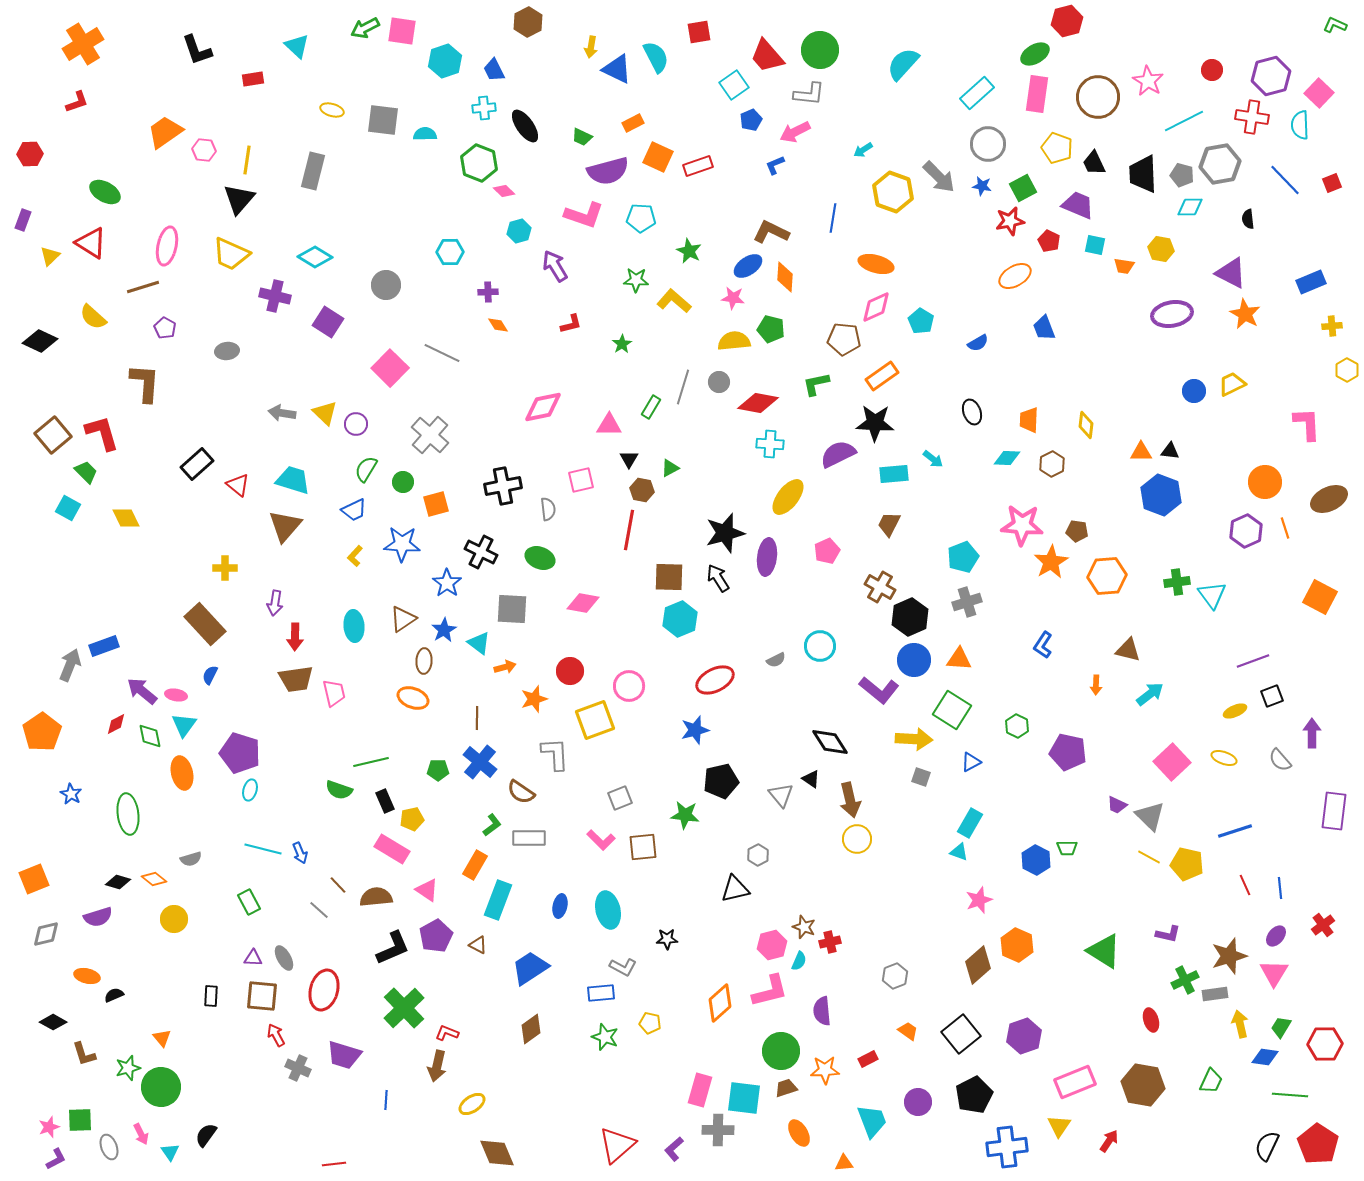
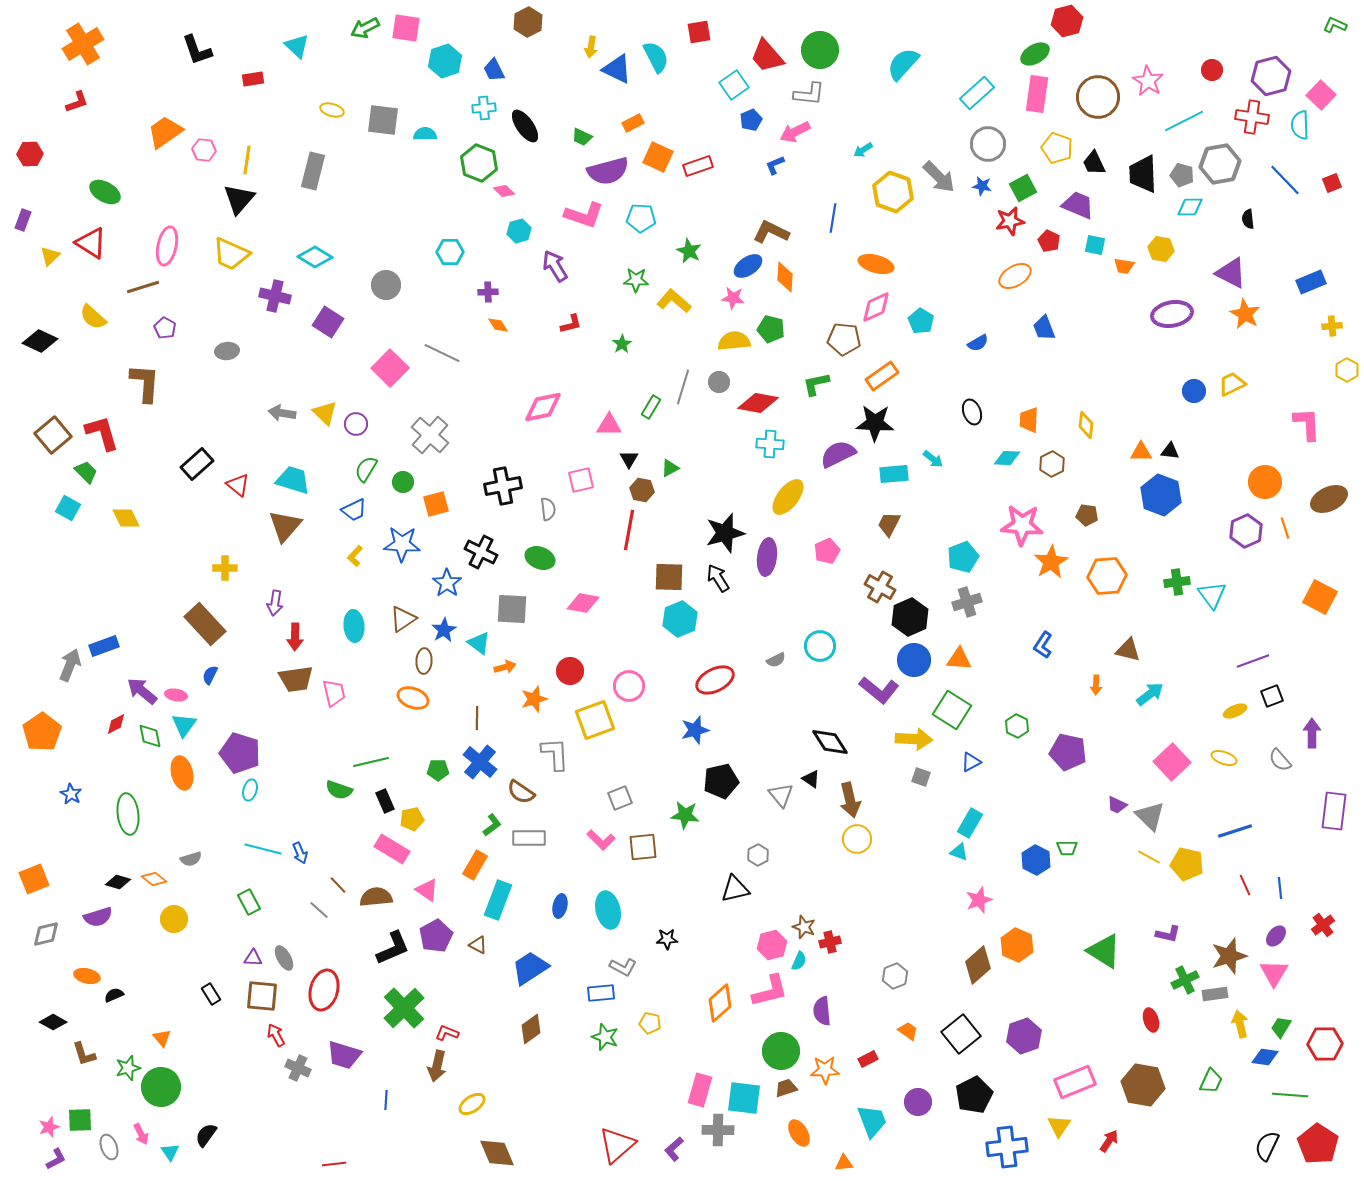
pink square at (402, 31): moved 4 px right, 3 px up
pink square at (1319, 93): moved 2 px right, 2 px down
brown pentagon at (1077, 531): moved 10 px right, 16 px up
black rectangle at (211, 996): moved 2 px up; rotated 35 degrees counterclockwise
